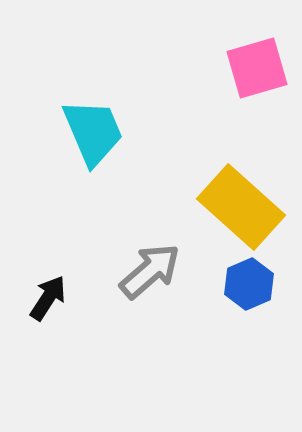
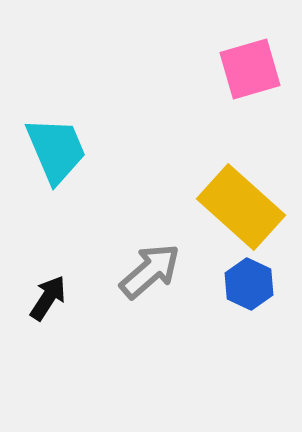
pink square: moved 7 px left, 1 px down
cyan trapezoid: moved 37 px left, 18 px down
blue hexagon: rotated 12 degrees counterclockwise
